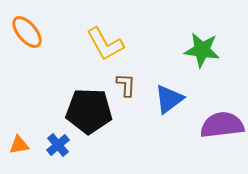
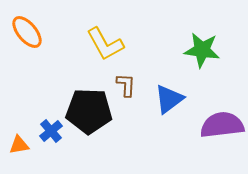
blue cross: moved 7 px left, 14 px up
